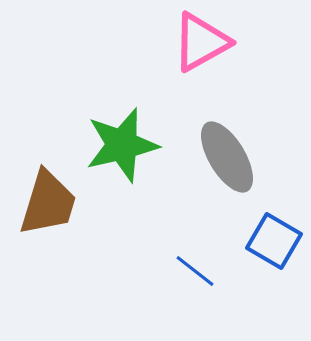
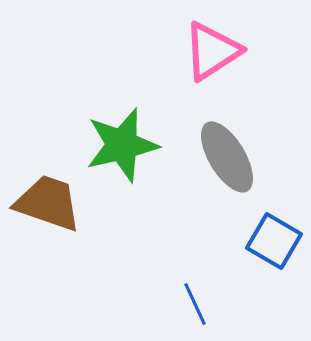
pink triangle: moved 11 px right, 9 px down; rotated 4 degrees counterclockwise
brown trapezoid: rotated 88 degrees counterclockwise
blue line: moved 33 px down; rotated 27 degrees clockwise
